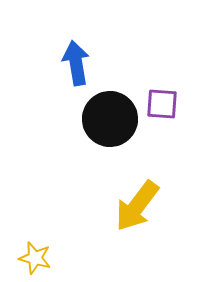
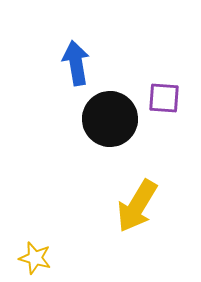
purple square: moved 2 px right, 6 px up
yellow arrow: rotated 6 degrees counterclockwise
